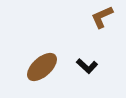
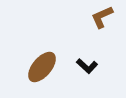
brown ellipse: rotated 8 degrees counterclockwise
